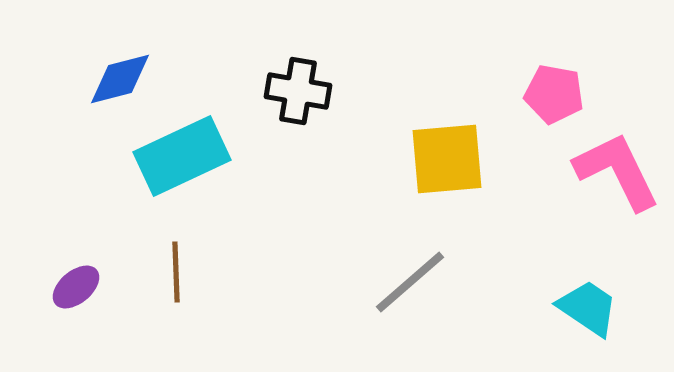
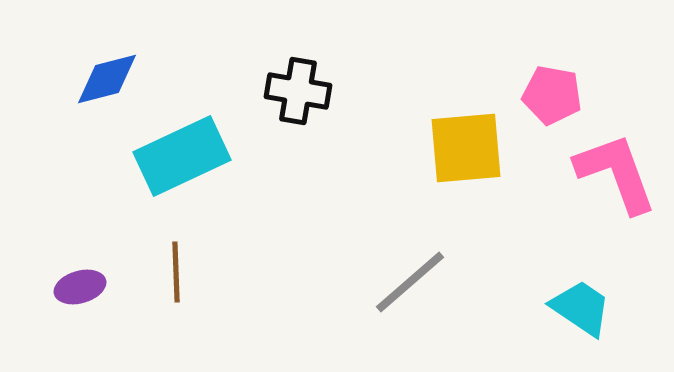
blue diamond: moved 13 px left
pink pentagon: moved 2 px left, 1 px down
yellow square: moved 19 px right, 11 px up
pink L-shape: moved 1 px left, 2 px down; rotated 6 degrees clockwise
purple ellipse: moved 4 px right; rotated 24 degrees clockwise
cyan trapezoid: moved 7 px left
